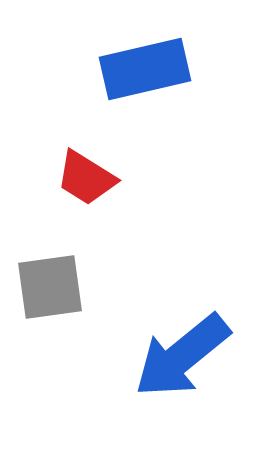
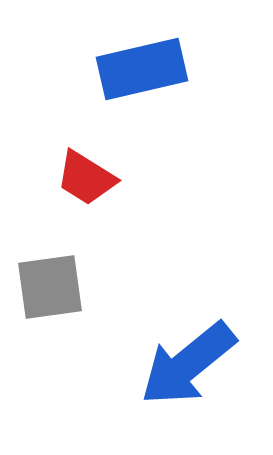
blue rectangle: moved 3 px left
blue arrow: moved 6 px right, 8 px down
